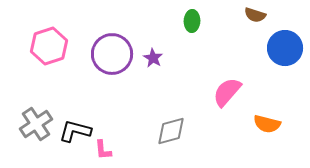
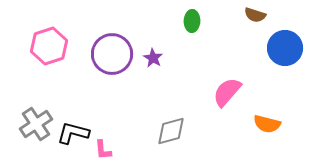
black L-shape: moved 2 px left, 2 px down
